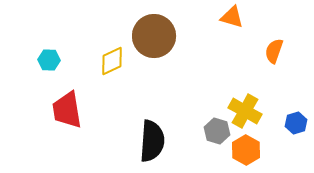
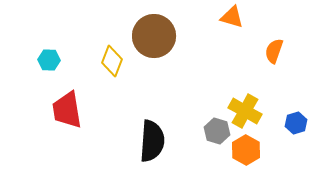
yellow diamond: rotated 44 degrees counterclockwise
